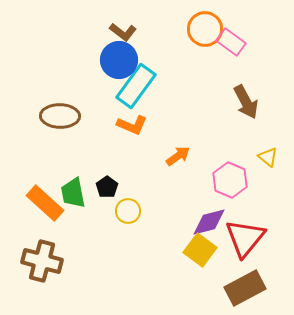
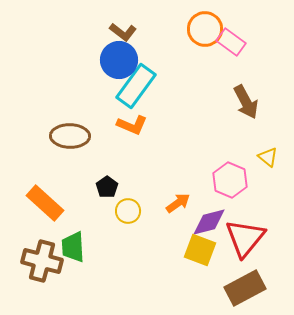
brown ellipse: moved 10 px right, 20 px down
orange arrow: moved 47 px down
green trapezoid: moved 54 px down; rotated 8 degrees clockwise
yellow square: rotated 16 degrees counterclockwise
